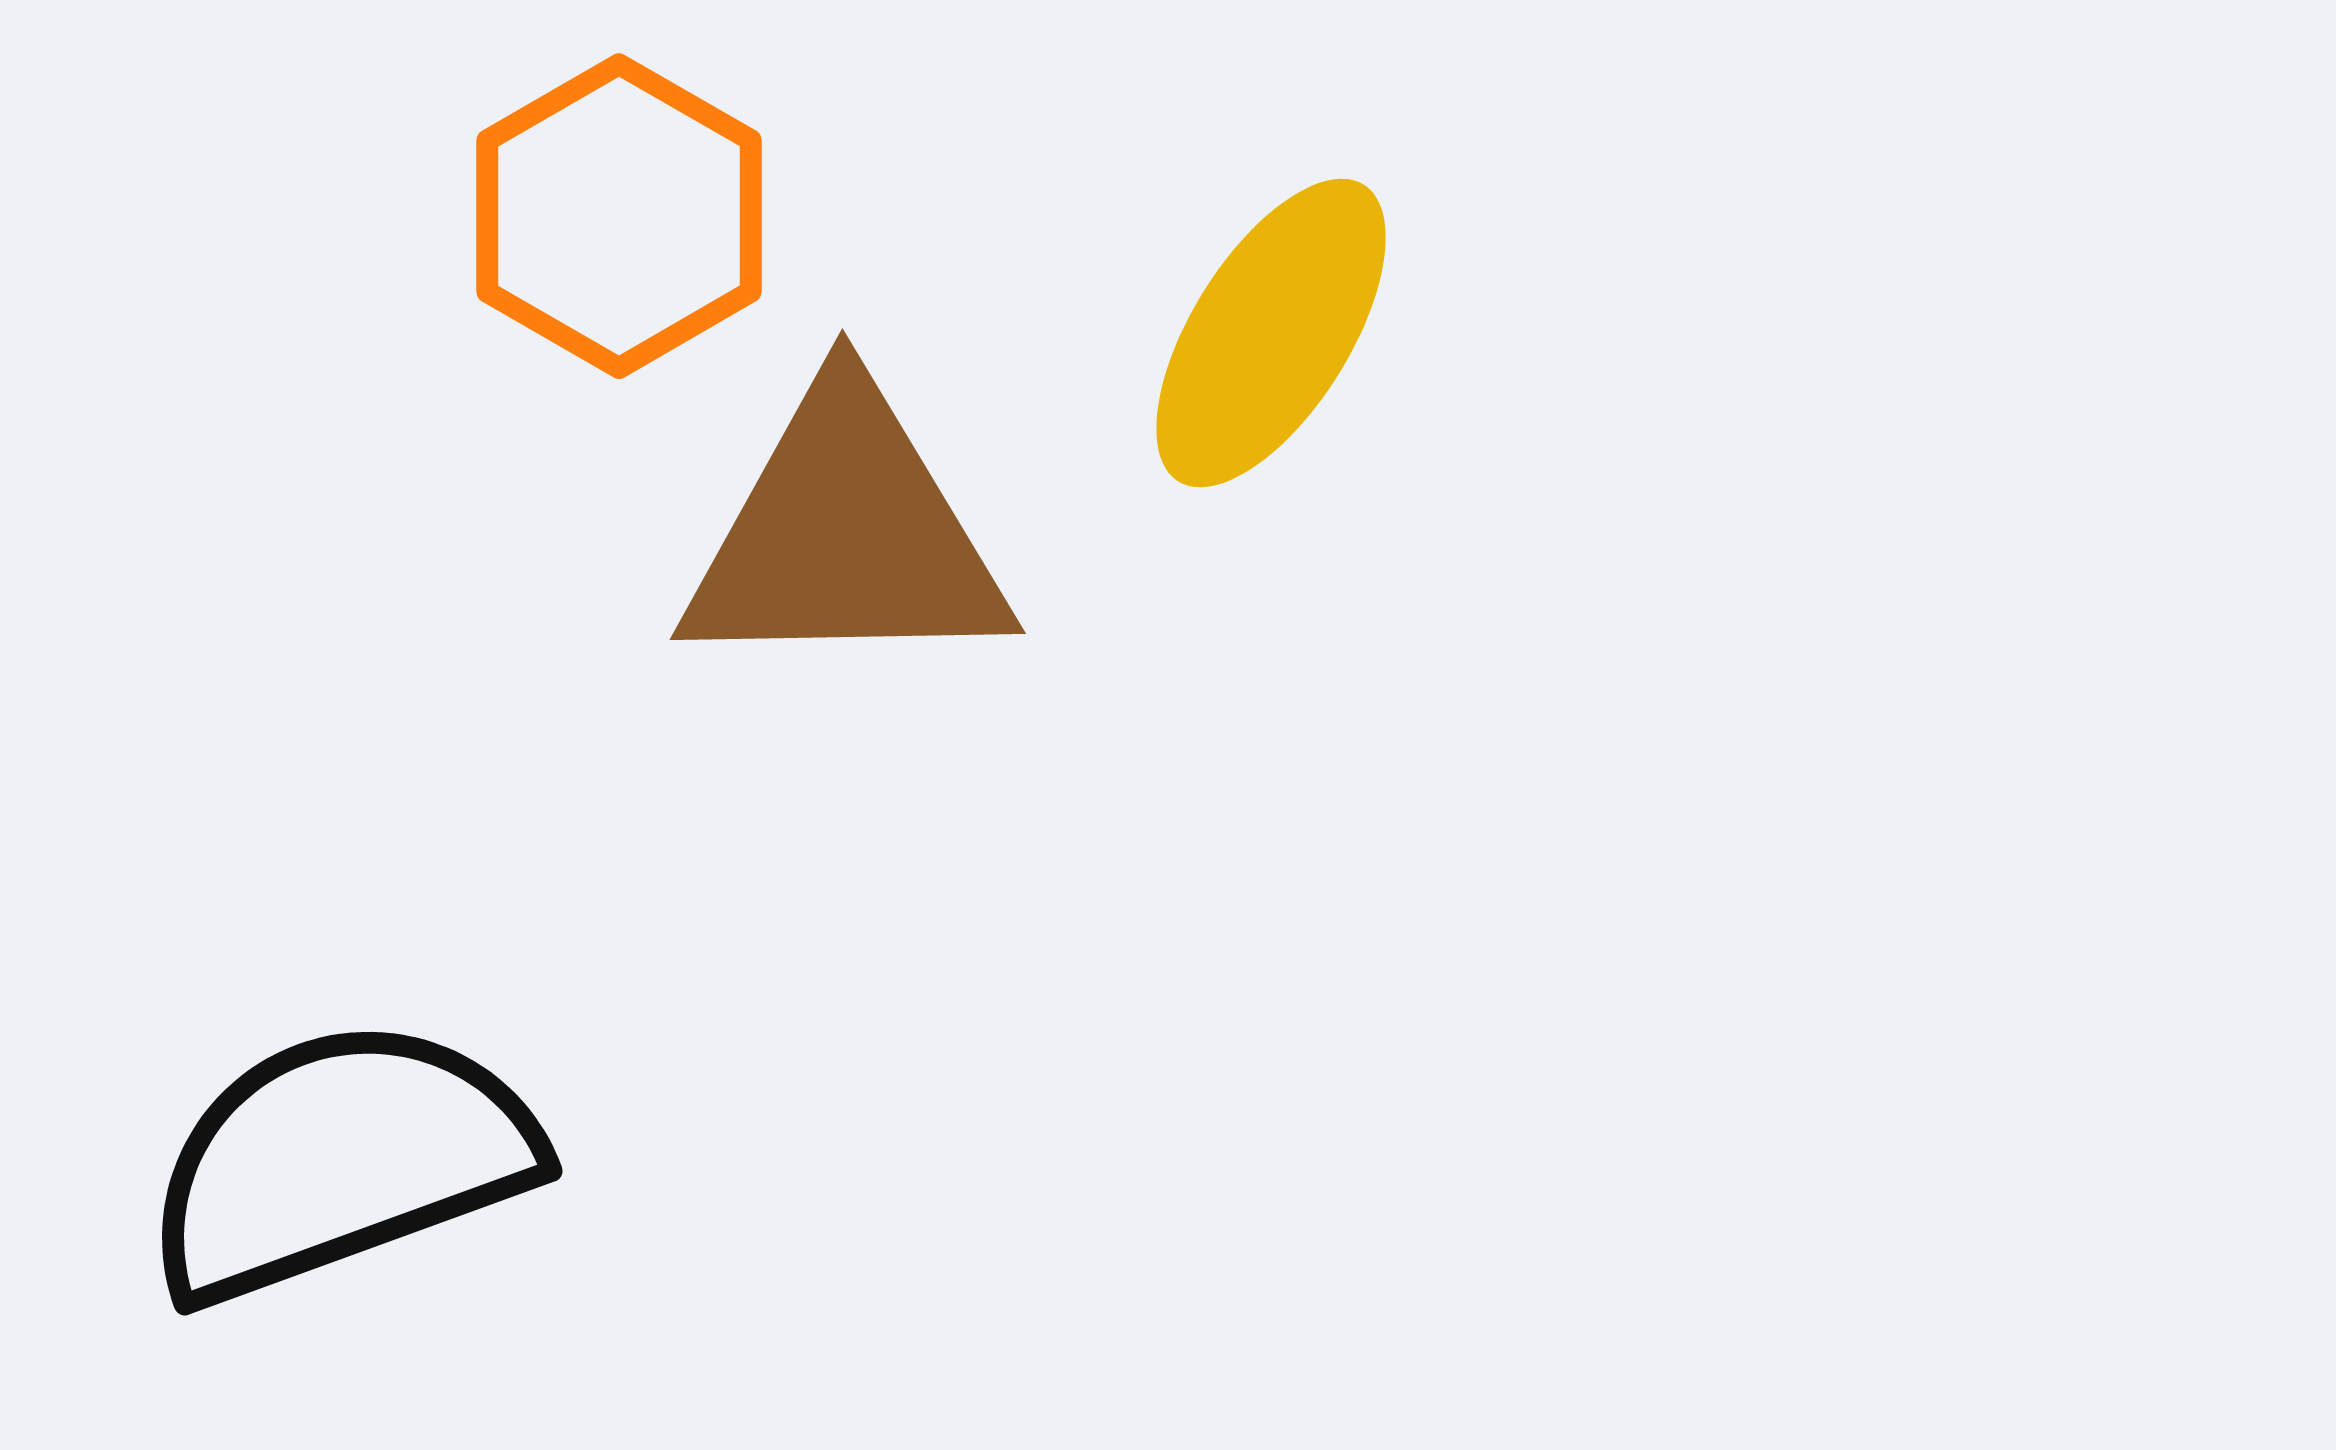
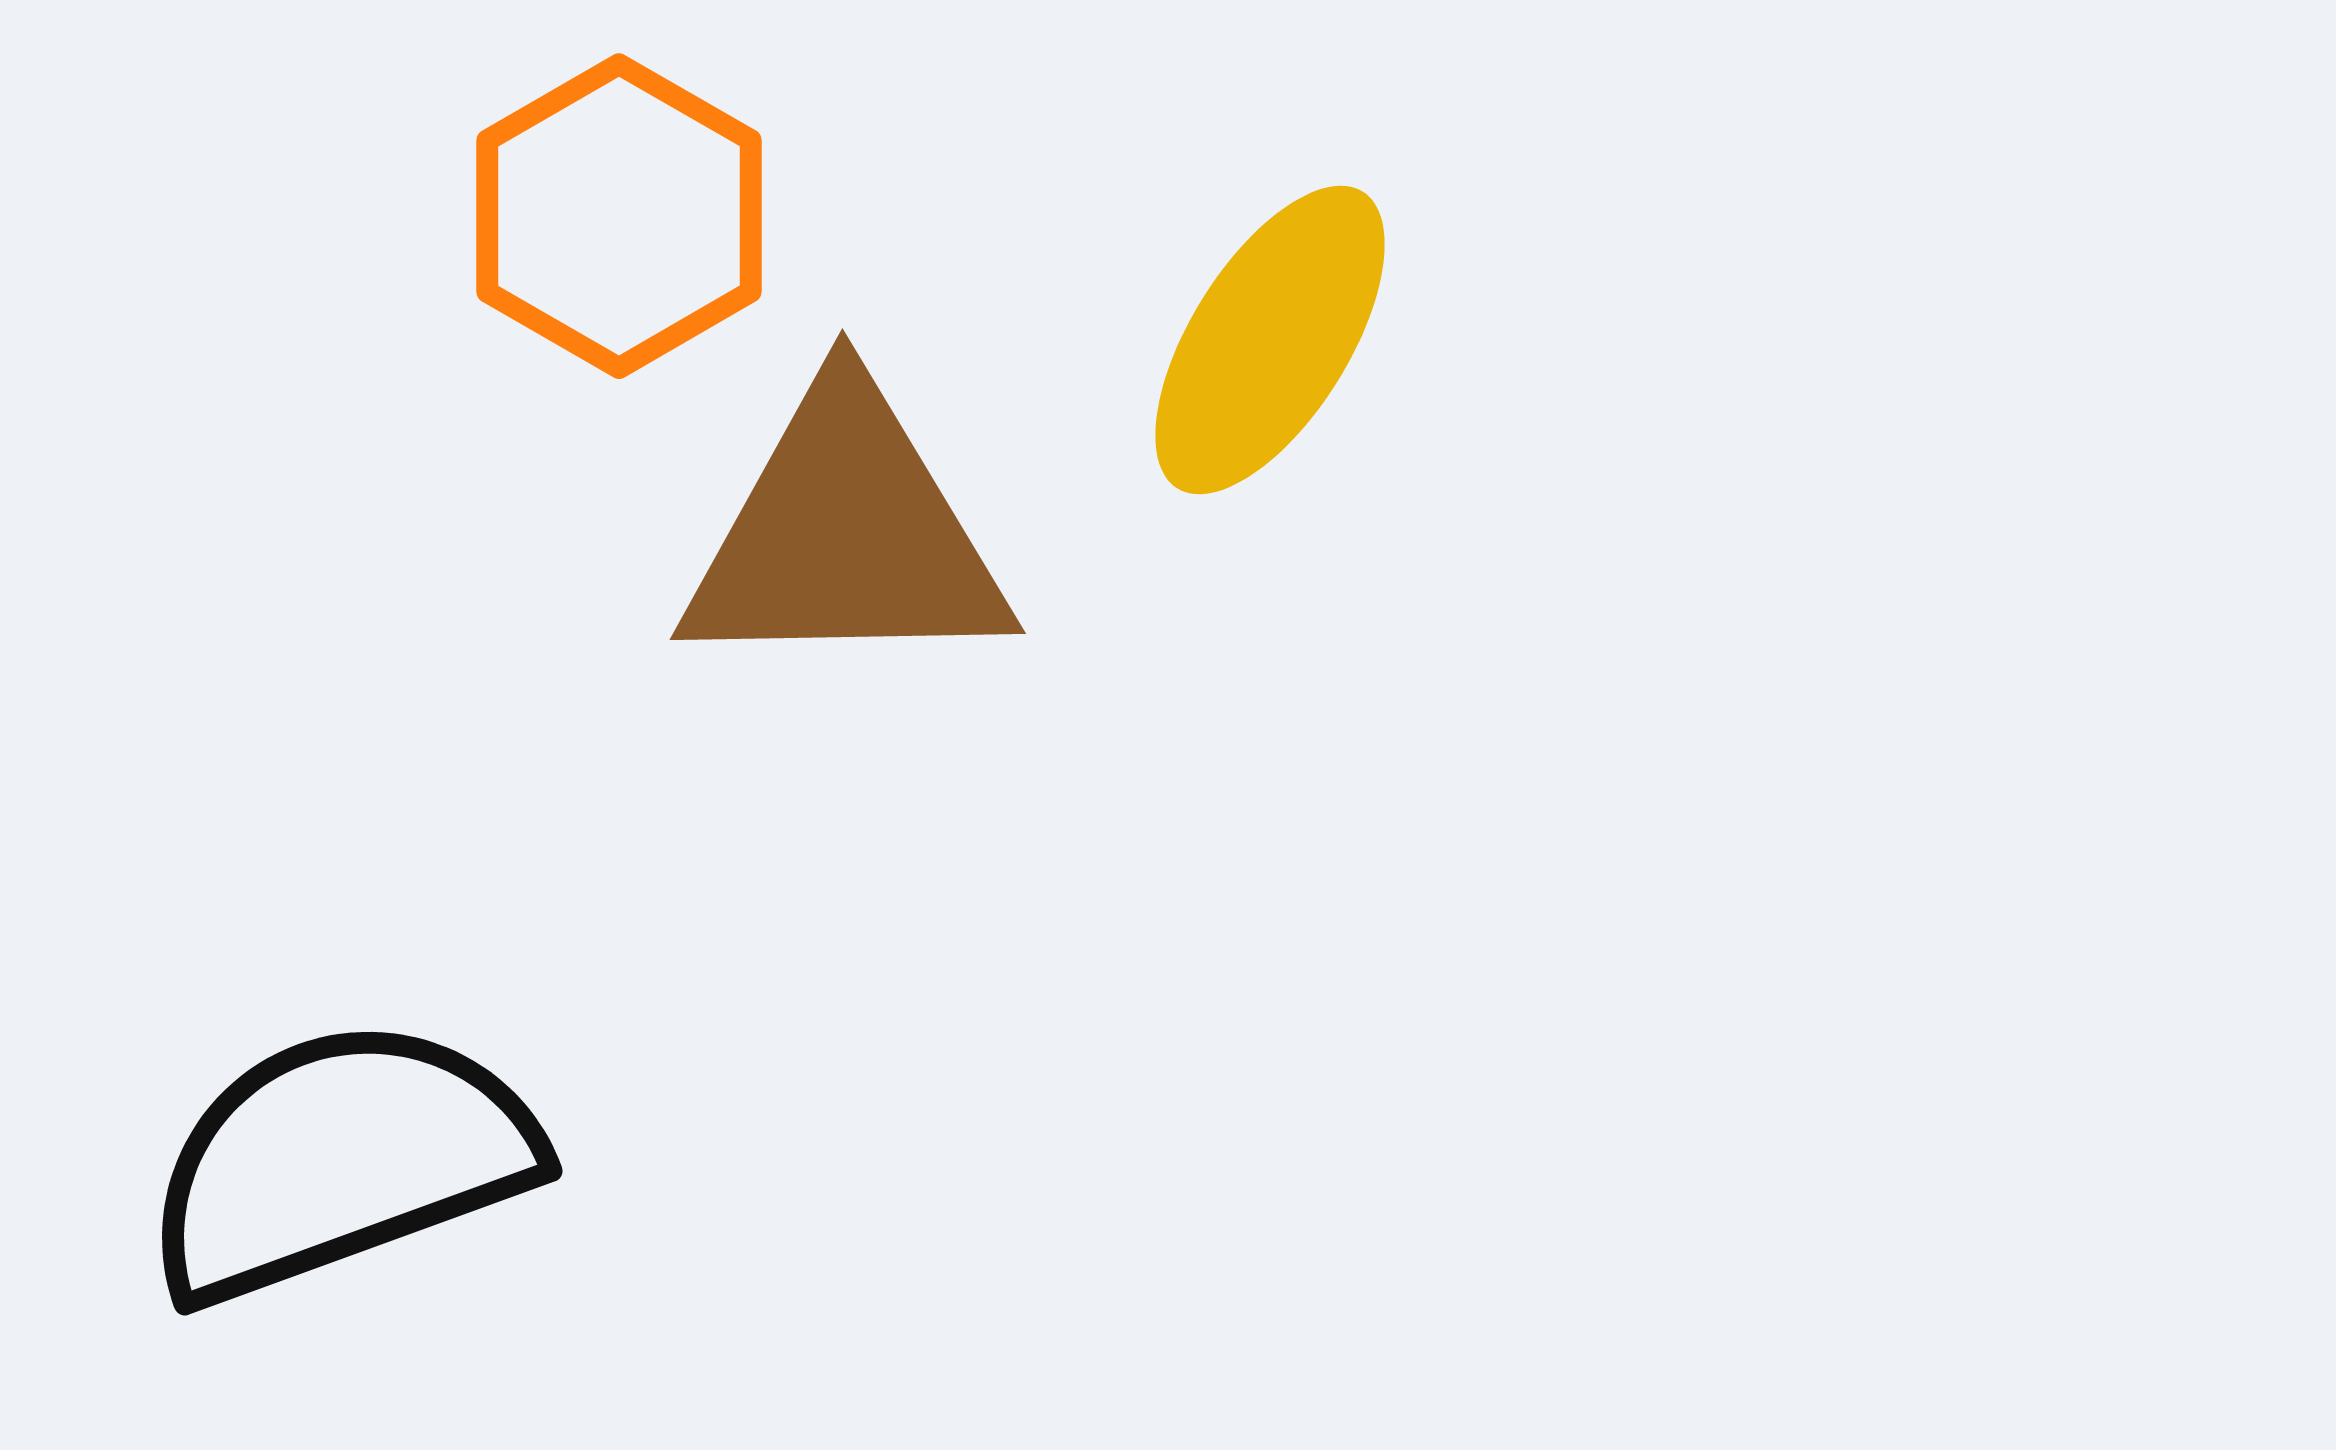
yellow ellipse: moved 1 px left, 7 px down
